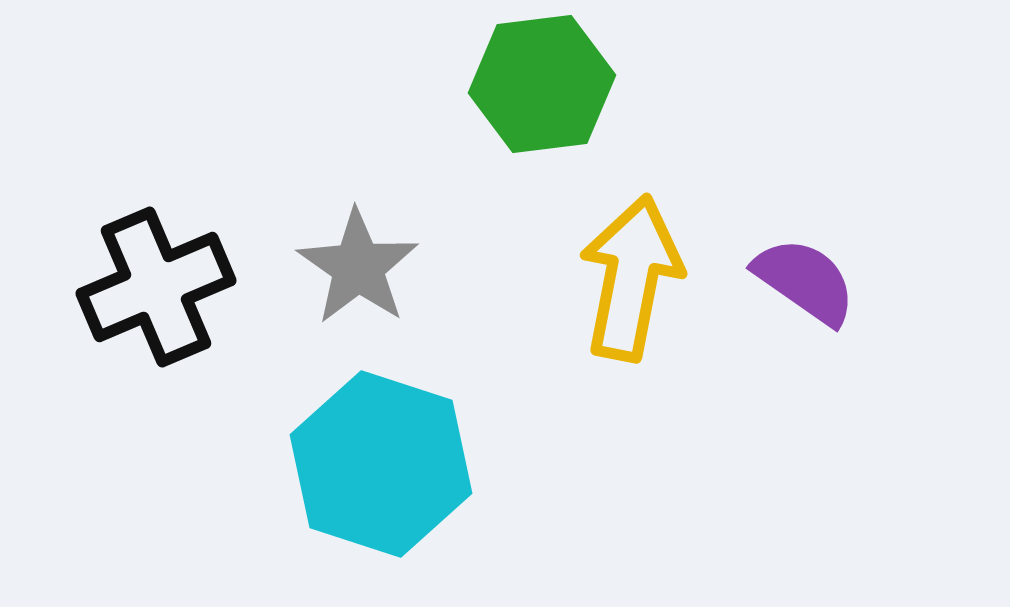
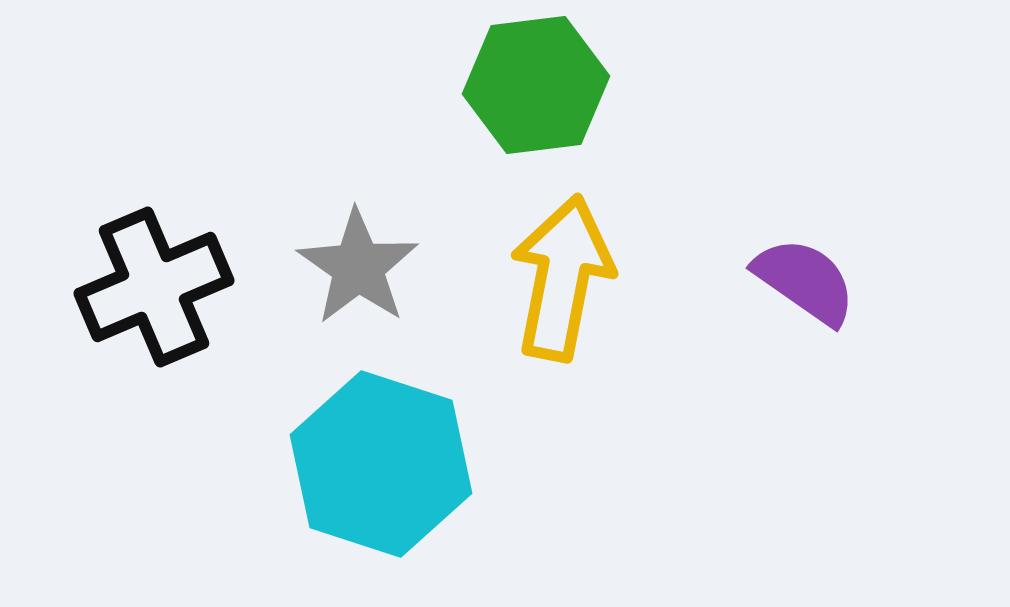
green hexagon: moved 6 px left, 1 px down
yellow arrow: moved 69 px left
black cross: moved 2 px left
